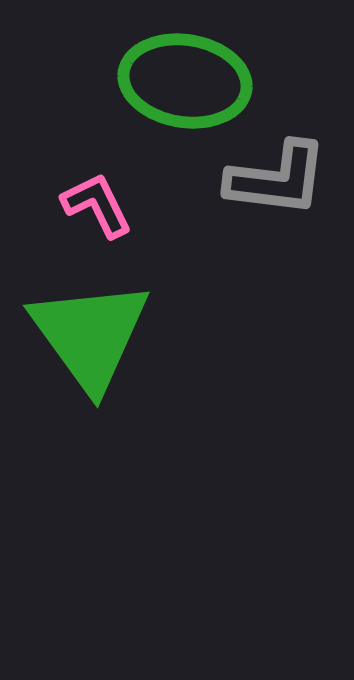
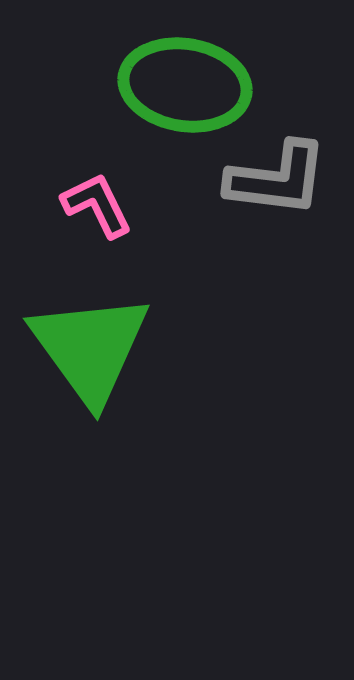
green ellipse: moved 4 px down
green triangle: moved 13 px down
